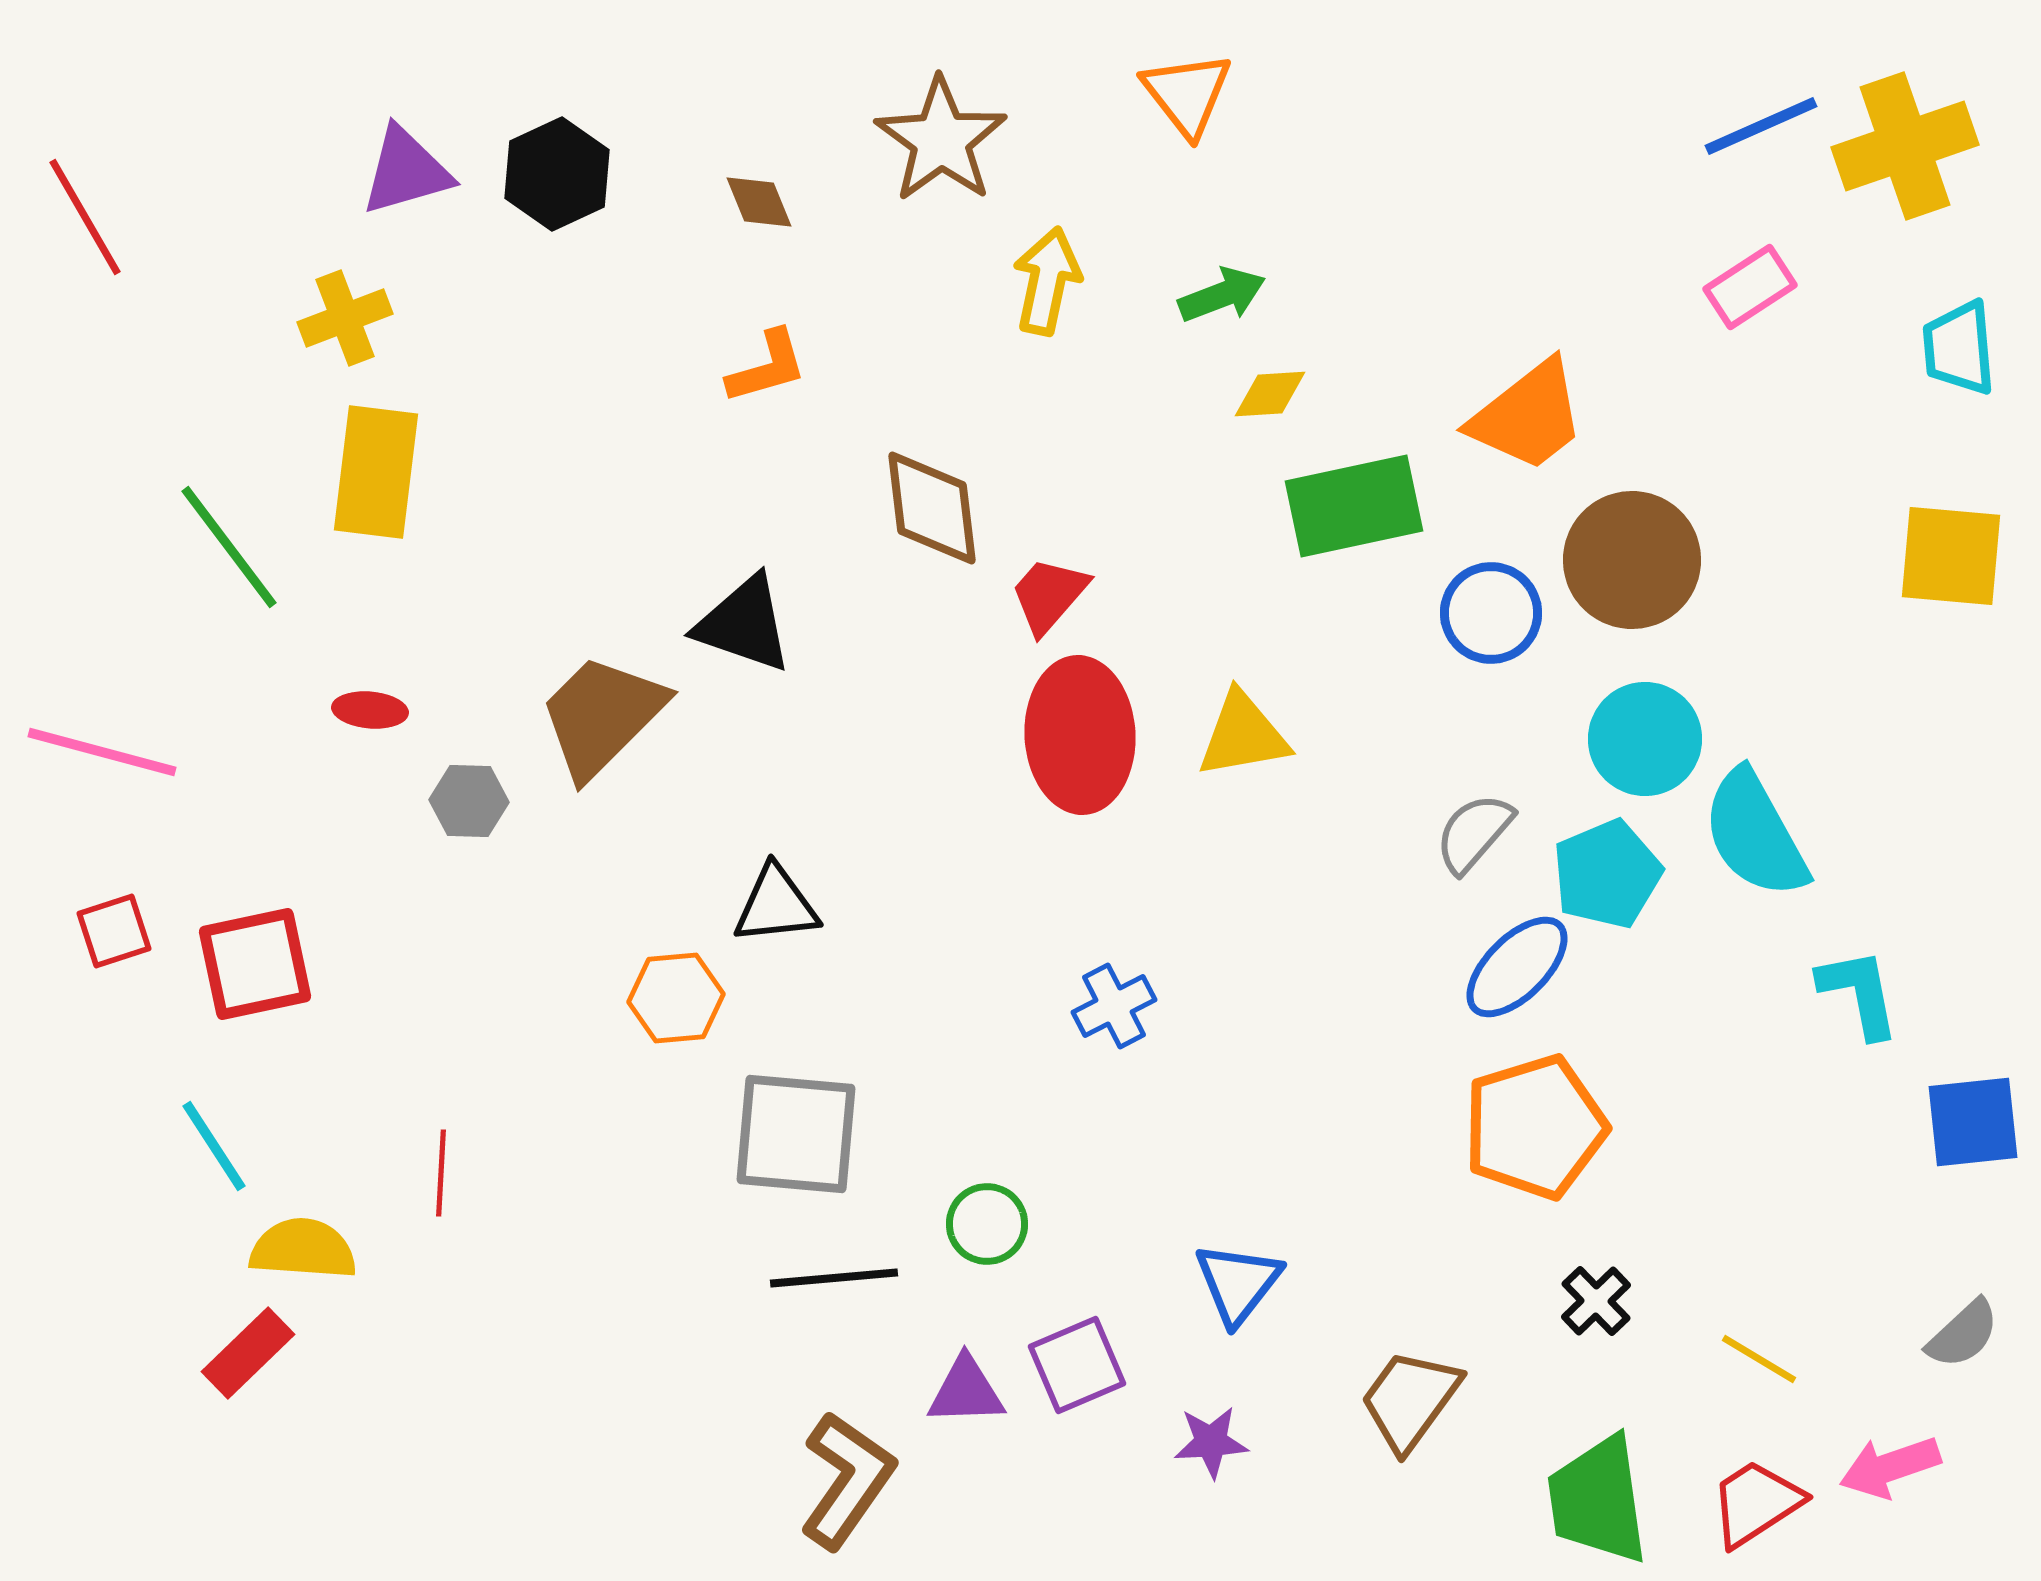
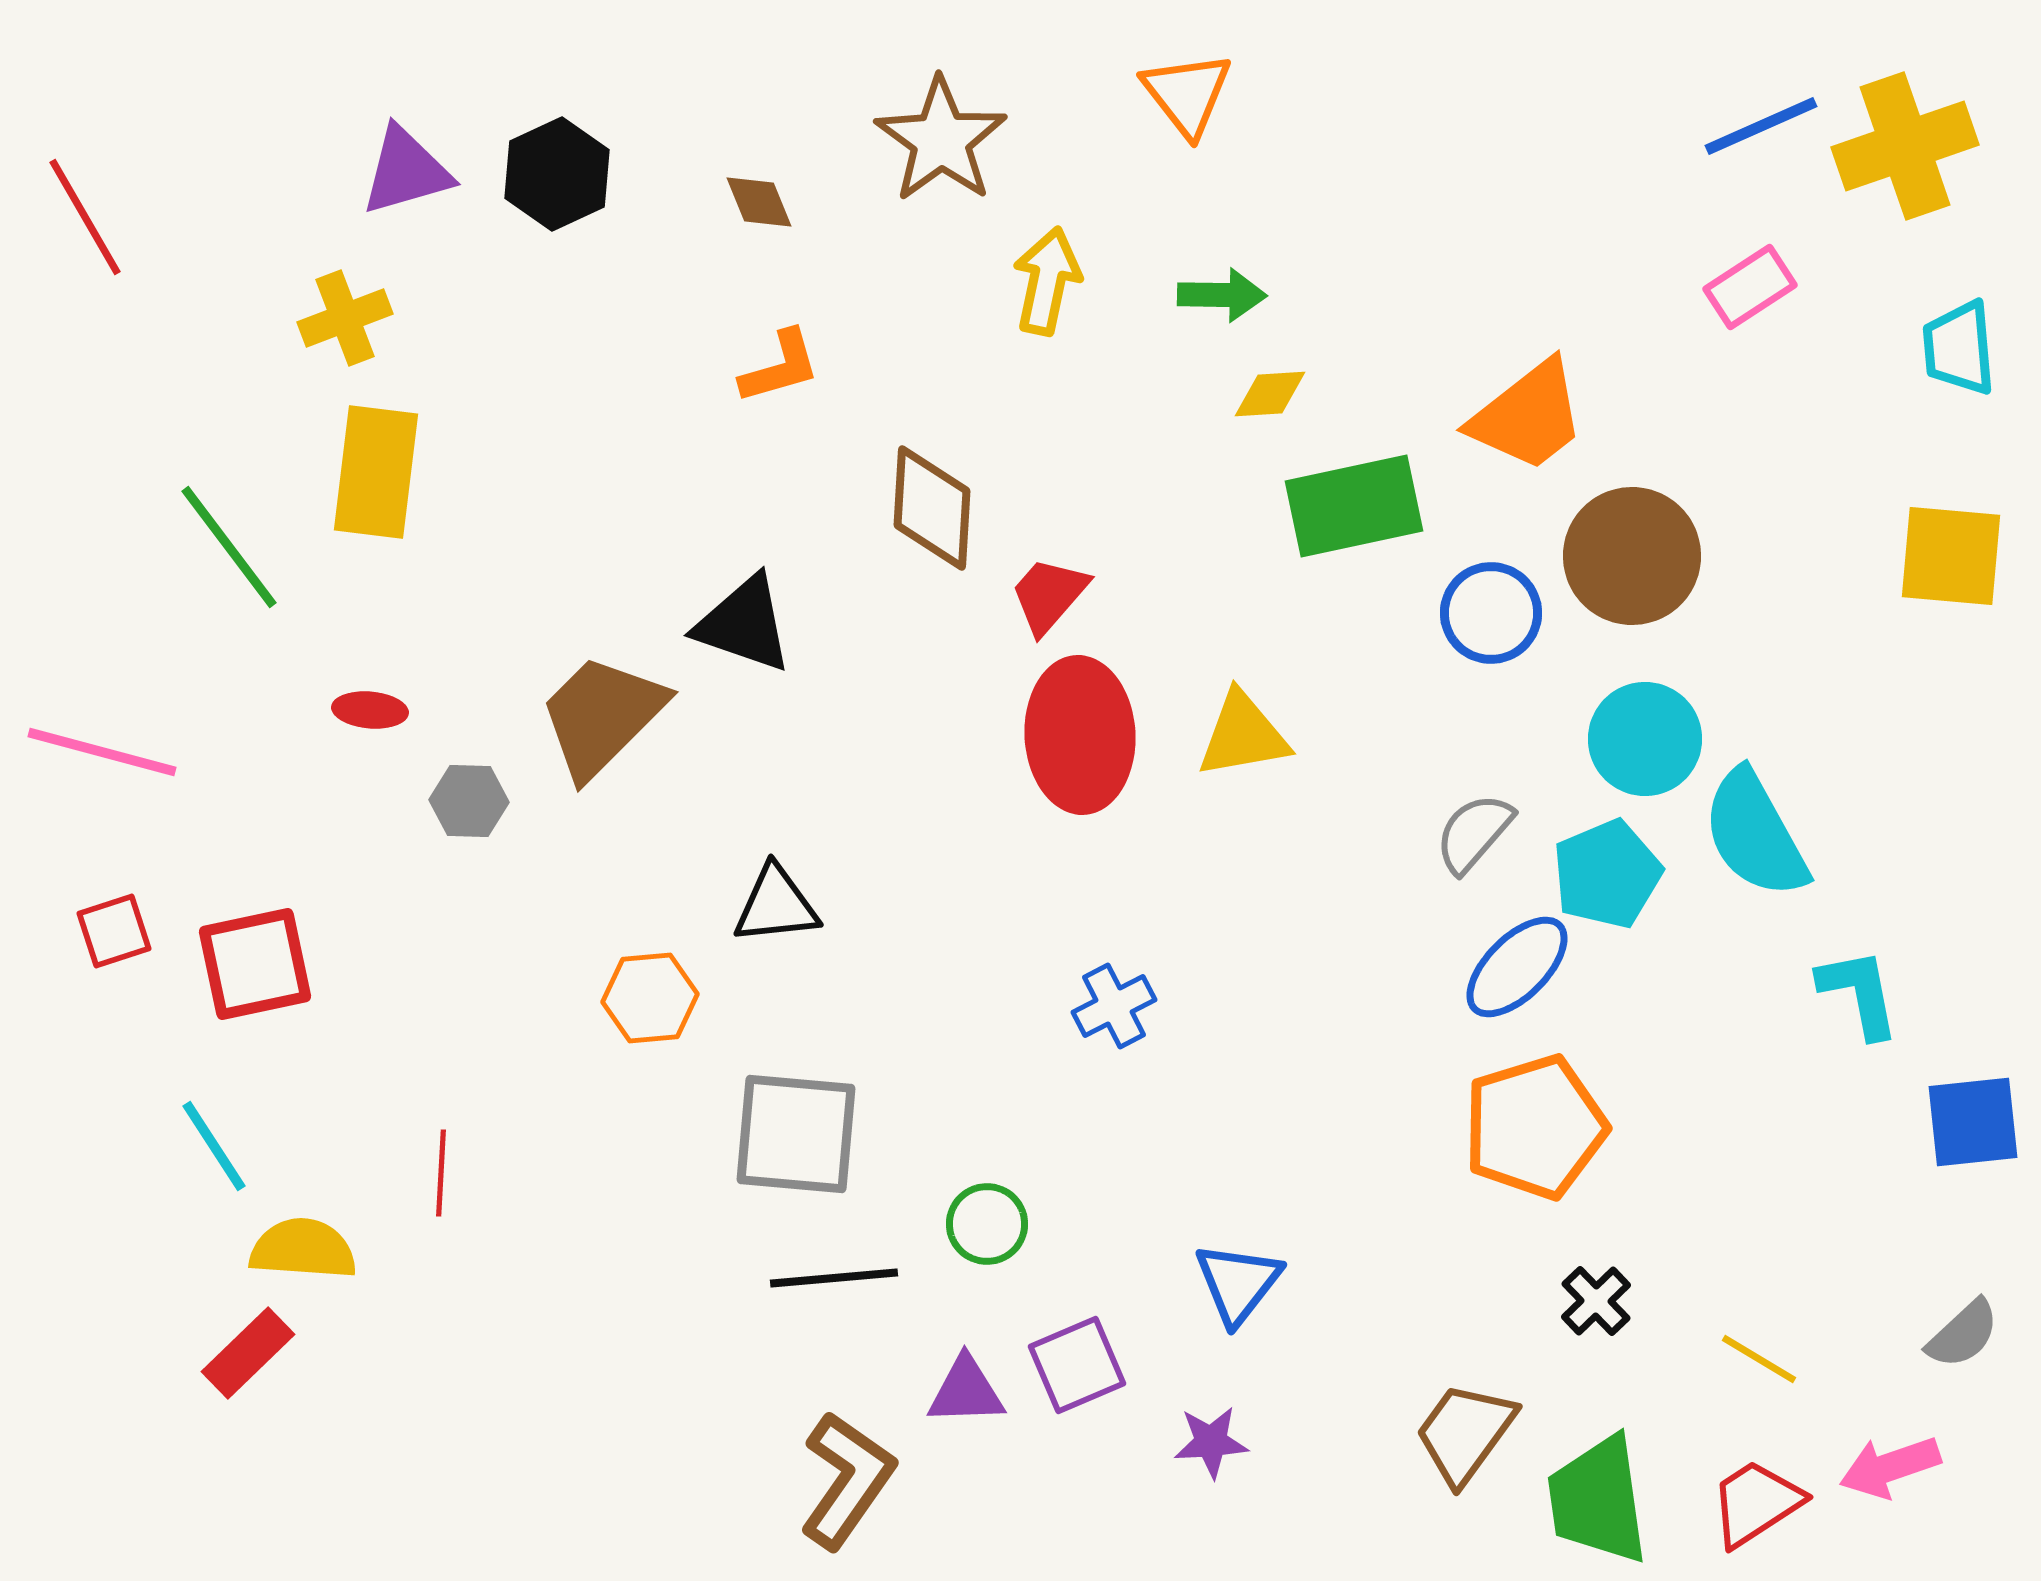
green arrow at (1222, 295): rotated 22 degrees clockwise
orange L-shape at (767, 367): moved 13 px right
brown diamond at (932, 508): rotated 10 degrees clockwise
brown circle at (1632, 560): moved 4 px up
orange hexagon at (676, 998): moved 26 px left
brown trapezoid at (1410, 1400): moved 55 px right, 33 px down
